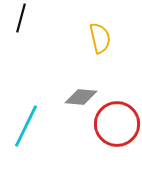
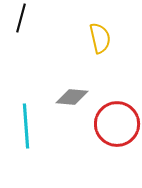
gray diamond: moved 9 px left
cyan line: rotated 30 degrees counterclockwise
